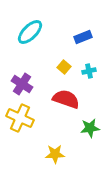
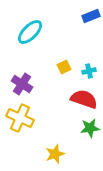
blue rectangle: moved 8 px right, 21 px up
yellow square: rotated 24 degrees clockwise
red semicircle: moved 18 px right
yellow star: rotated 18 degrees counterclockwise
